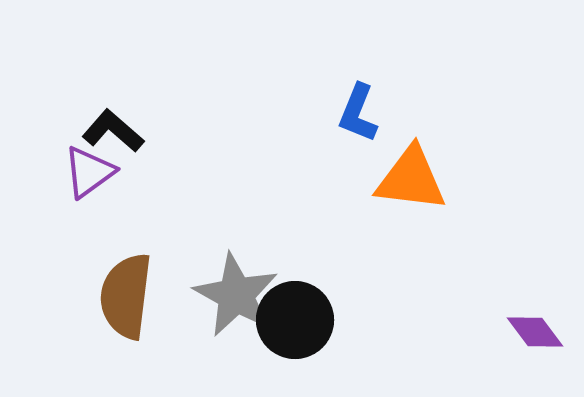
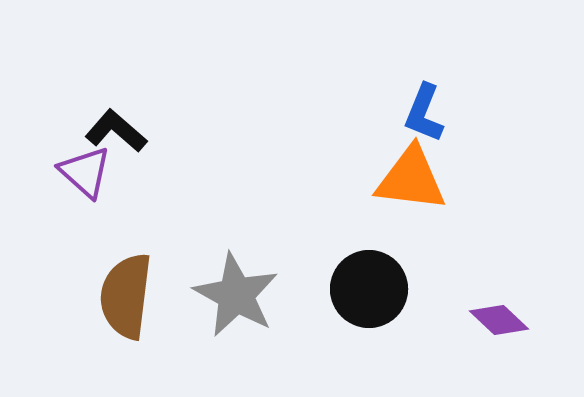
blue L-shape: moved 66 px right
black L-shape: moved 3 px right
purple triangle: moved 4 px left; rotated 42 degrees counterclockwise
black circle: moved 74 px right, 31 px up
purple diamond: moved 36 px left, 12 px up; rotated 10 degrees counterclockwise
